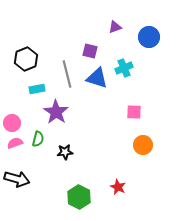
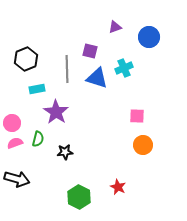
gray line: moved 5 px up; rotated 12 degrees clockwise
pink square: moved 3 px right, 4 px down
